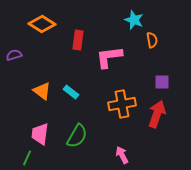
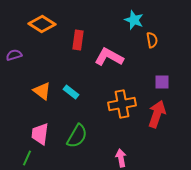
pink L-shape: rotated 36 degrees clockwise
pink arrow: moved 1 px left, 3 px down; rotated 18 degrees clockwise
